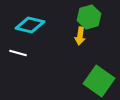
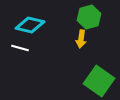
yellow arrow: moved 1 px right, 3 px down
white line: moved 2 px right, 5 px up
